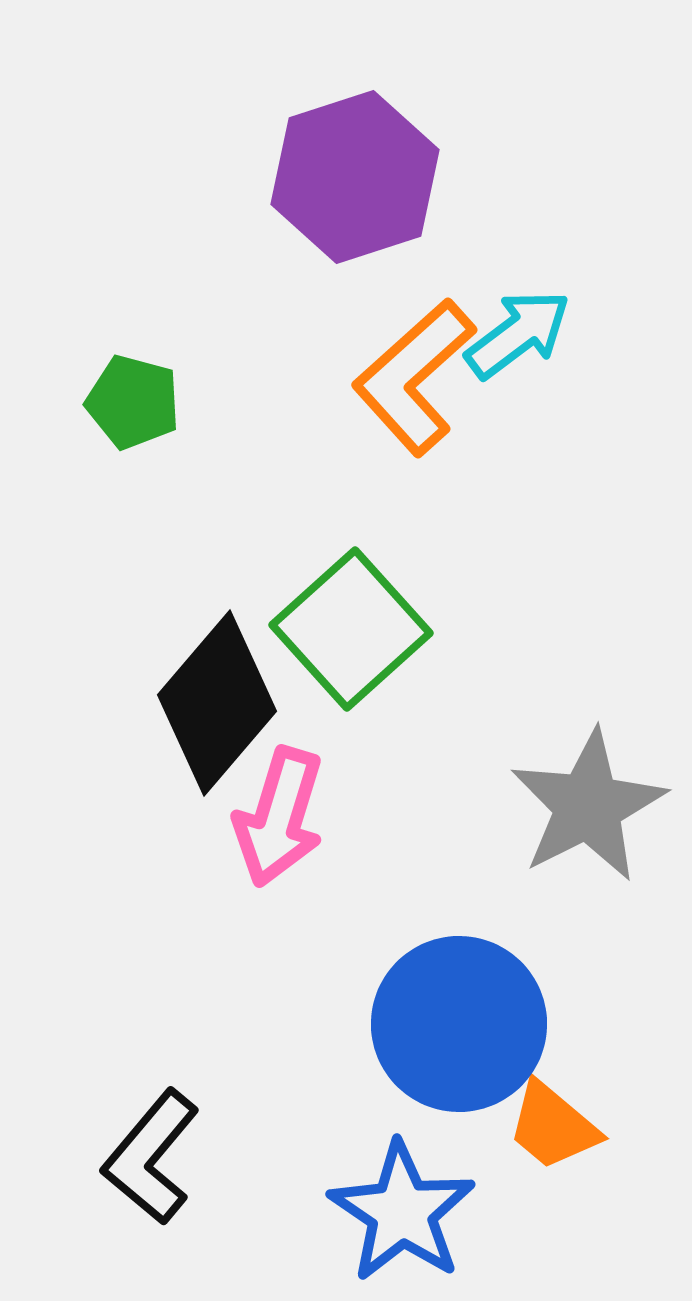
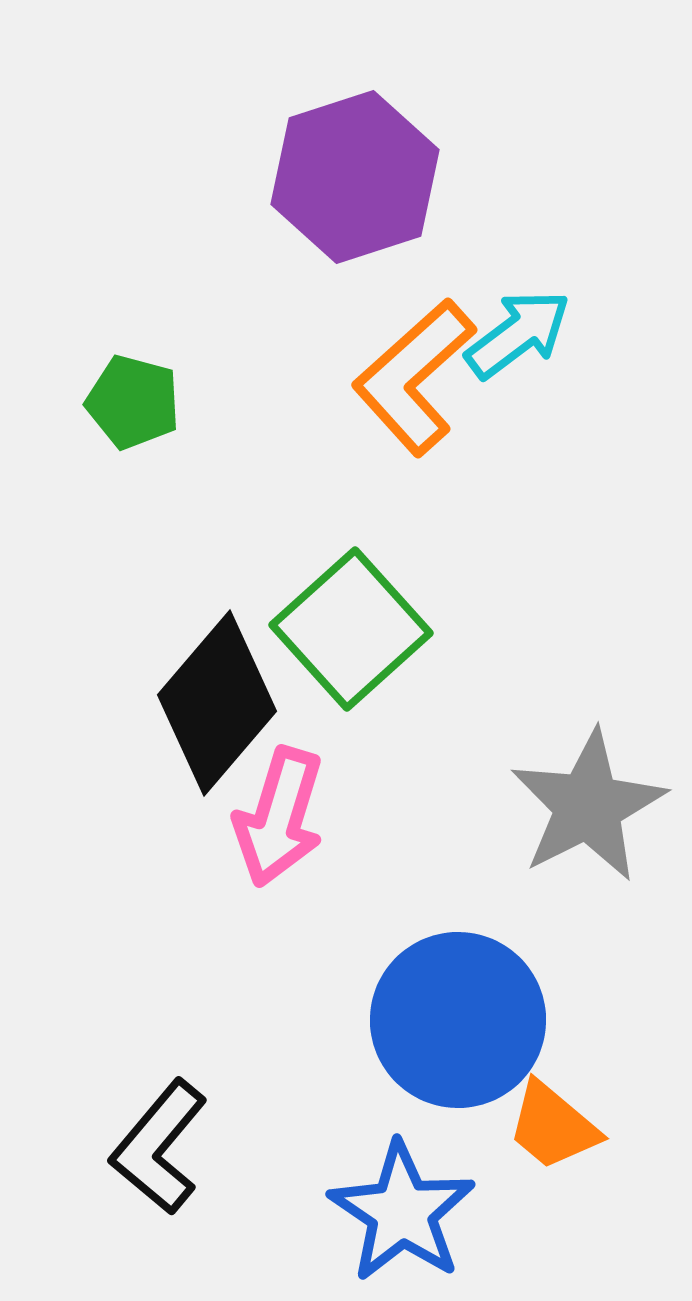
blue circle: moved 1 px left, 4 px up
black L-shape: moved 8 px right, 10 px up
